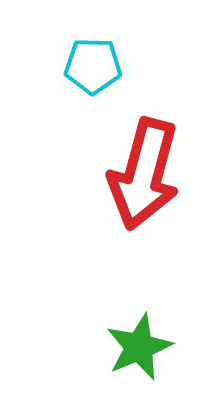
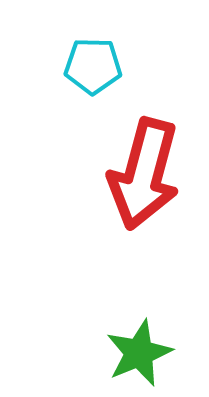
green star: moved 6 px down
